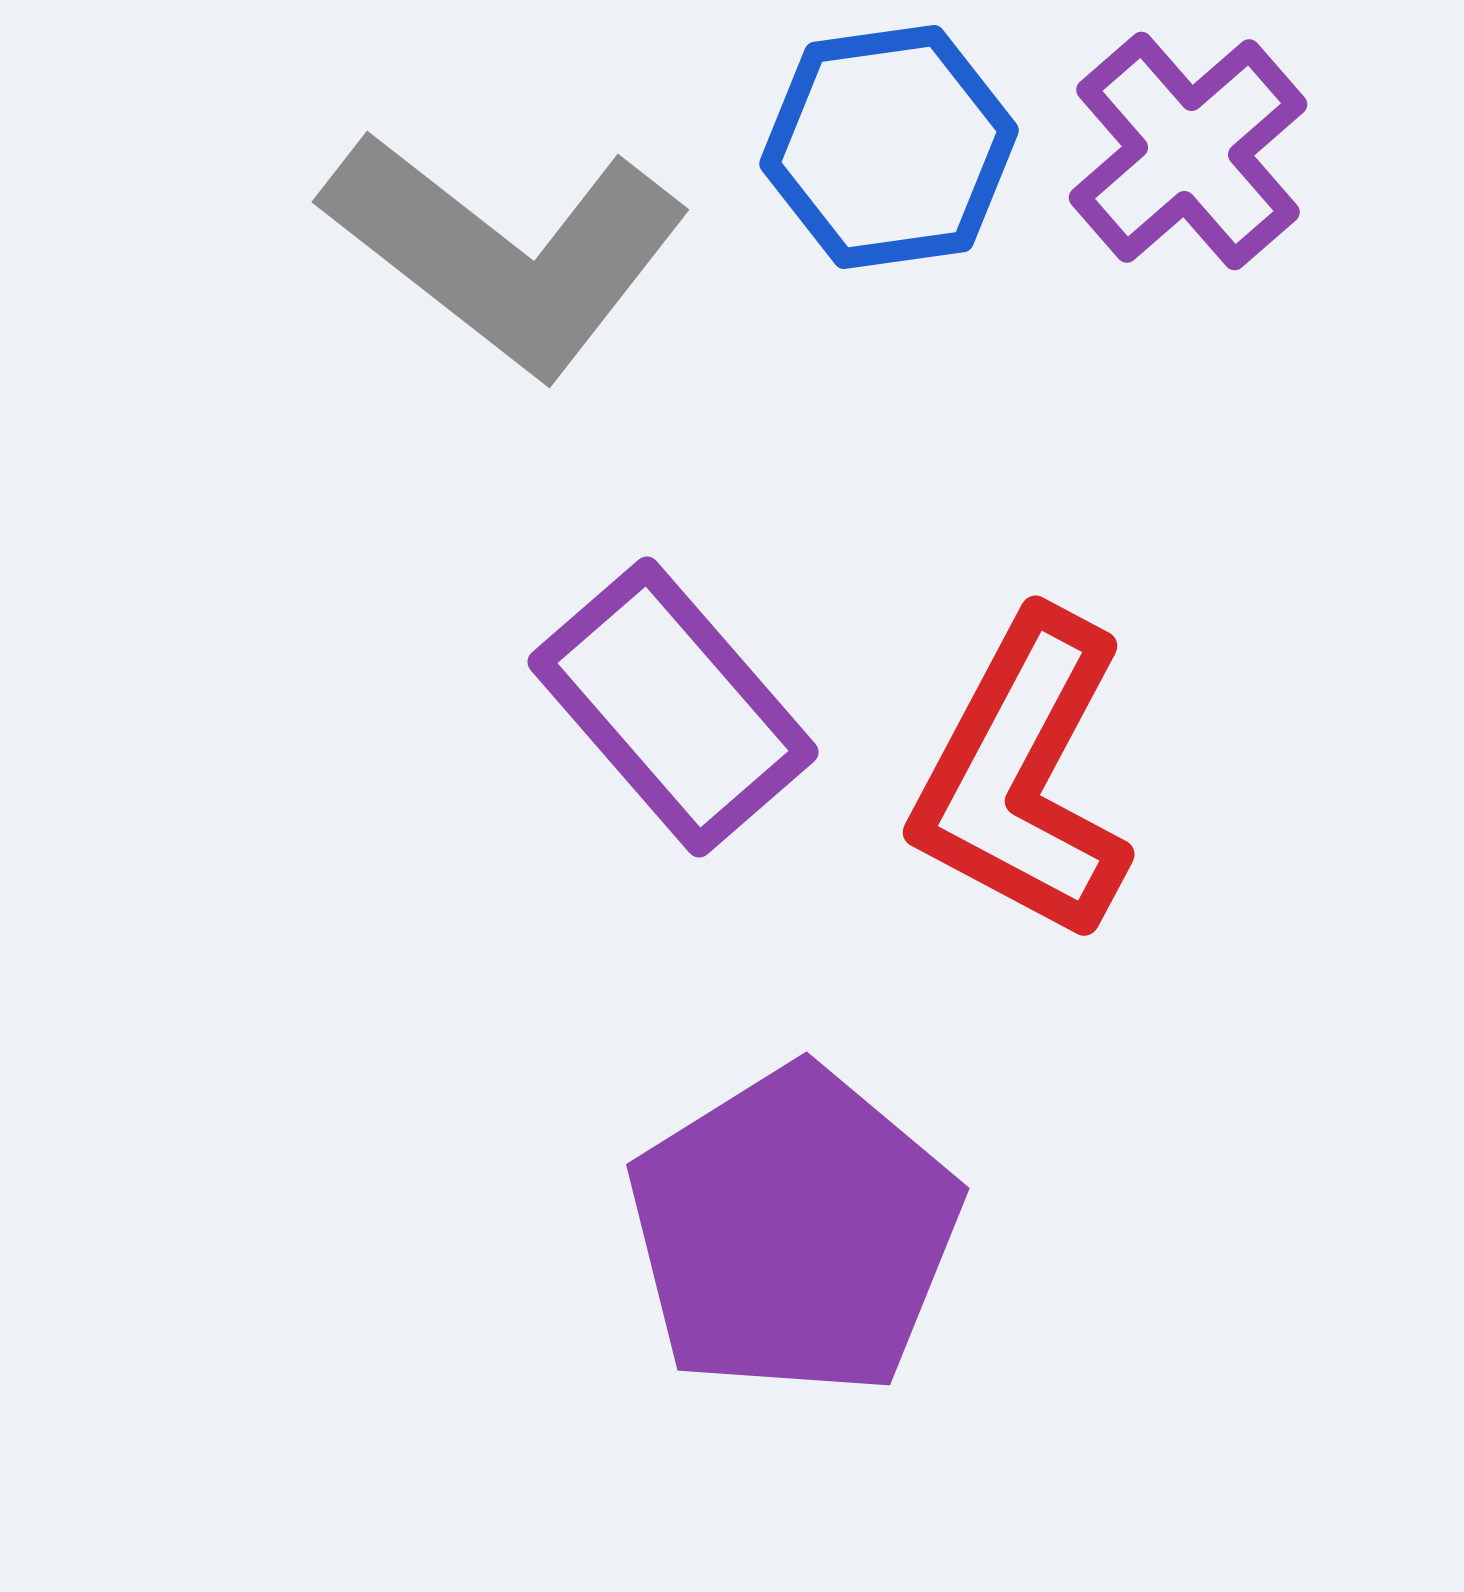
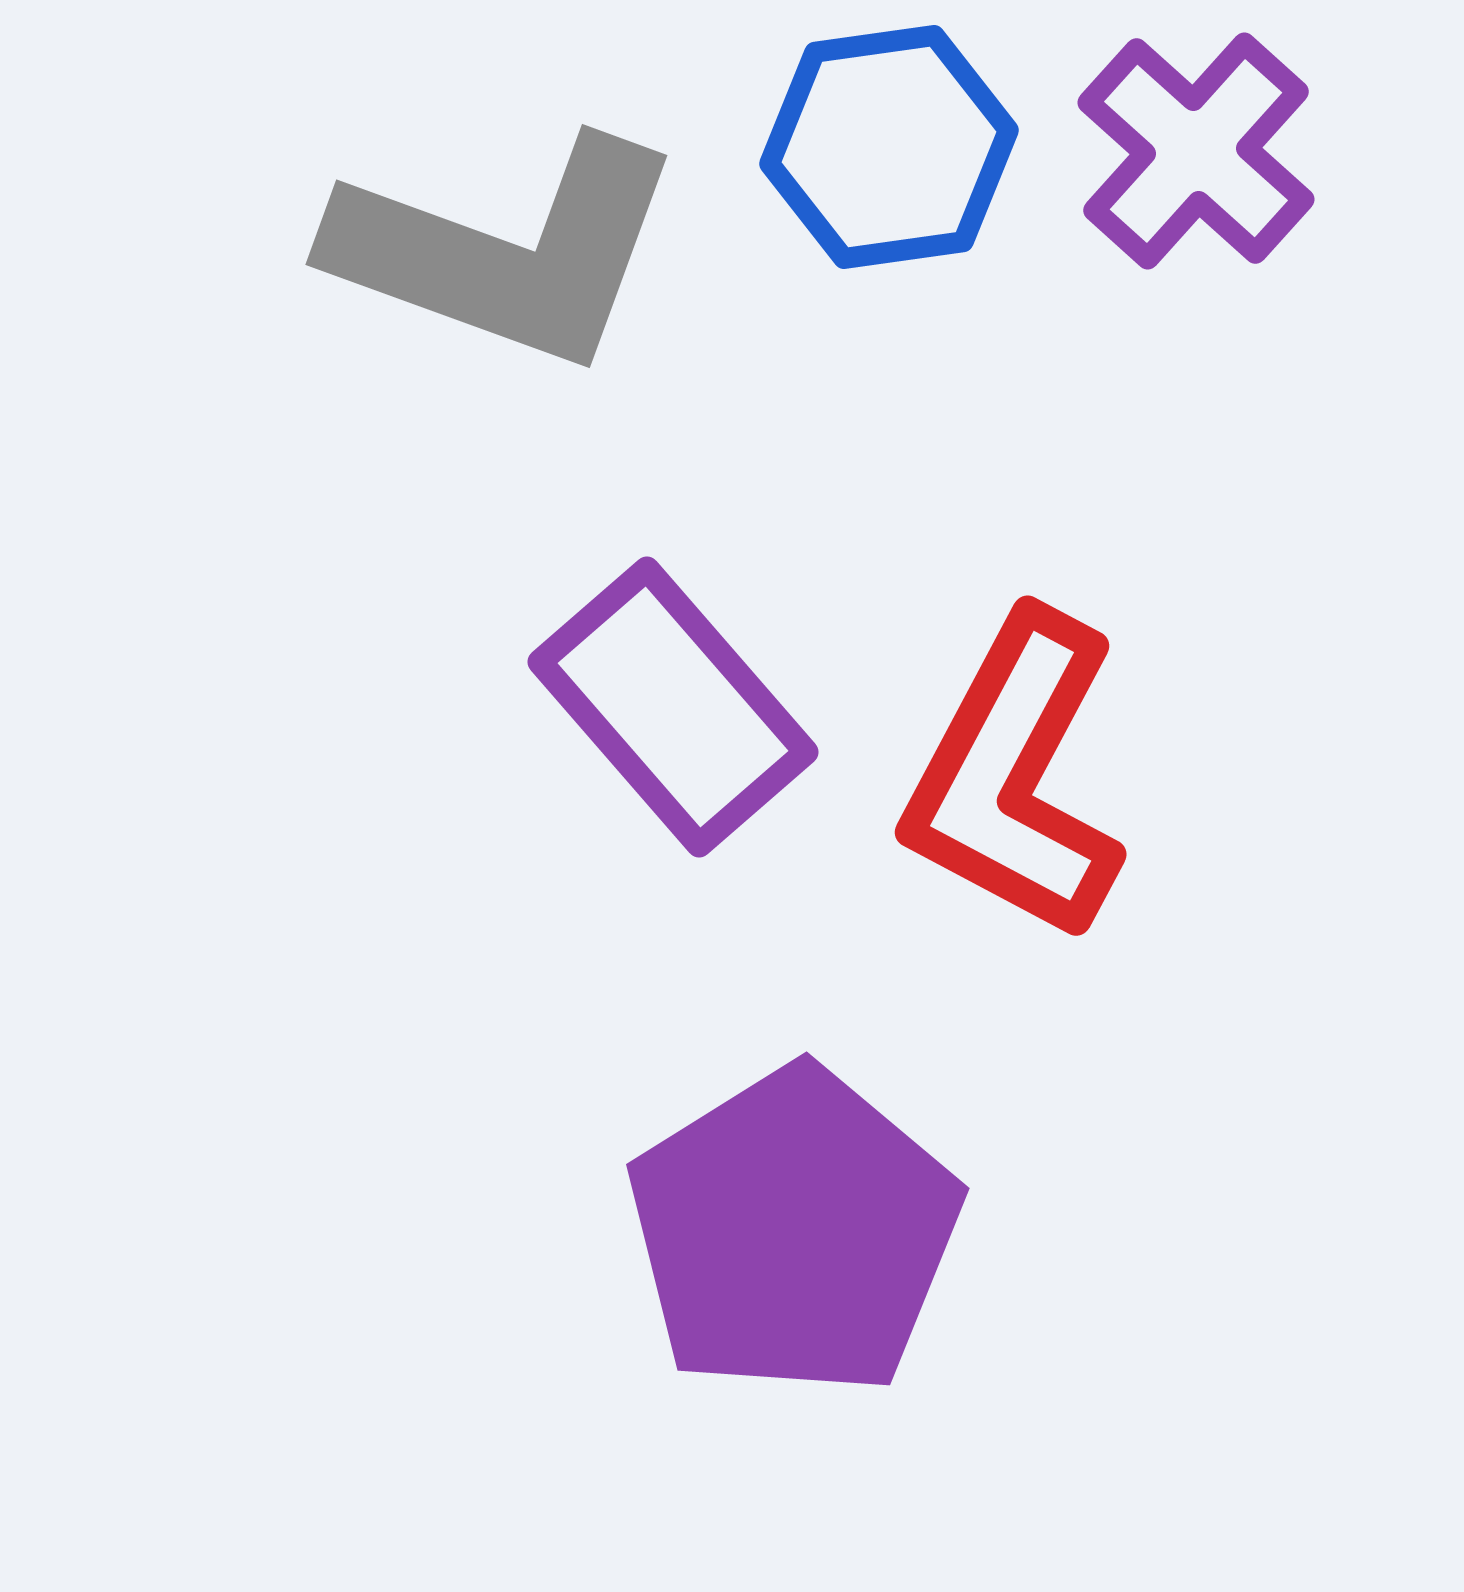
purple cross: moved 8 px right; rotated 7 degrees counterclockwise
gray L-shape: rotated 18 degrees counterclockwise
red L-shape: moved 8 px left
